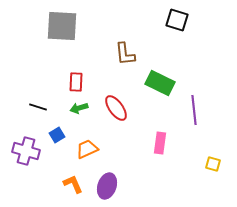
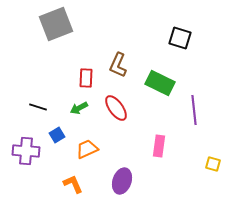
black square: moved 3 px right, 18 px down
gray square: moved 6 px left, 2 px up; rotated 24 degrees counterclockwise
brown L-shape: moved 7 px left, 11 px down; rotated 30 degrees clockwise
red rectangle: moved 10 px right, 4 px up
green arrow: rotated 12 degrees counterclockwise
pink rectangle: moved 1 px left, 3 px down
purple cross: rotated 12 degrees counterclockwise
purple ellipse: moved 15 px right, 5 px up
